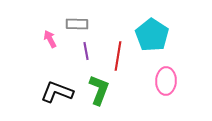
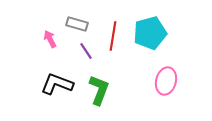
gray rectangle: rotated 15 degrees clockwise
cyan pentagon: moved 2 px left, 2 px up; rotated 24 degrees clockwise
purple line: rotated 24 degrees counterclockwise
red line: moved 5 px left, 20 px up
pink ellipse: rotated 12 degrees clockwise
black L-shape: moved 8 px up
